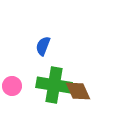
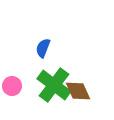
blue semicircle: moved 2 px down
green cross: rotated 28 degrees clockwise
